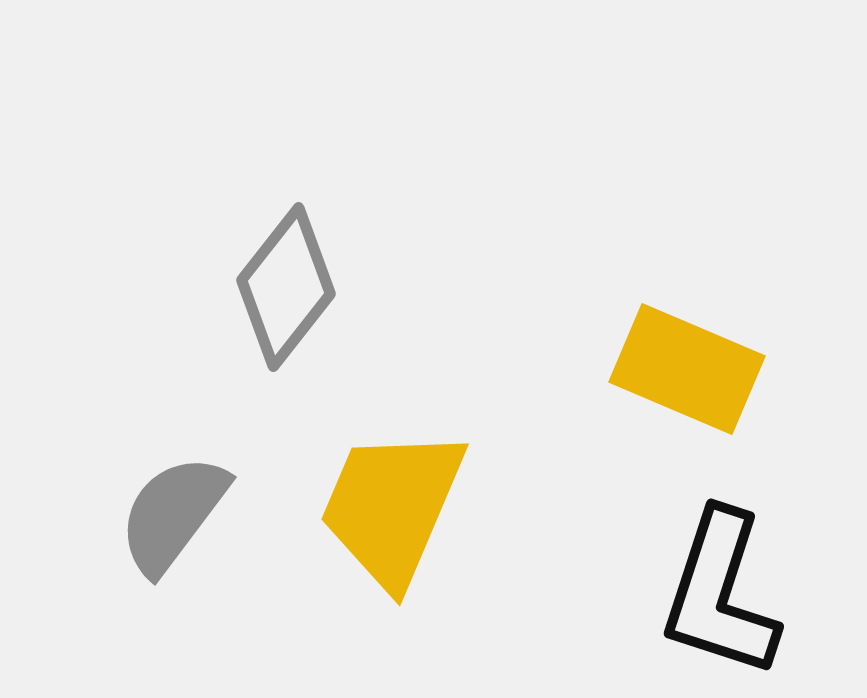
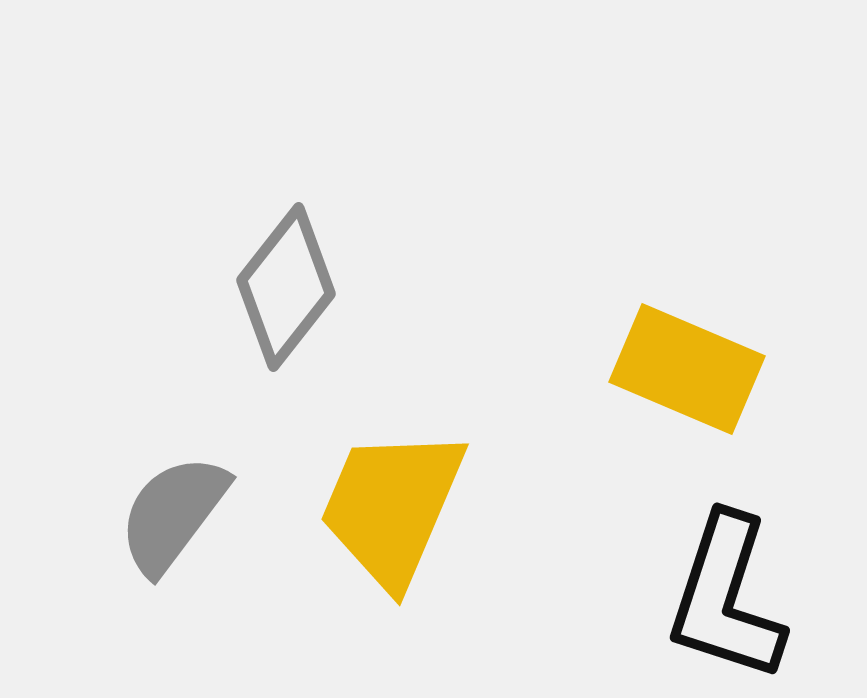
black L-shape: moved 6 px right, 4 px down
